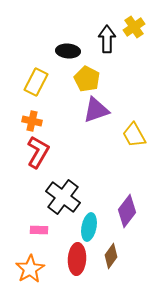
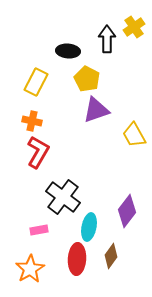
pink rectangle: rotated 12 degrees counterclockwise
